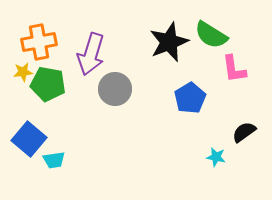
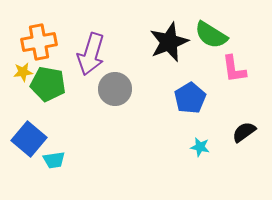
cyan star: moved 16 px left, 10 px up
